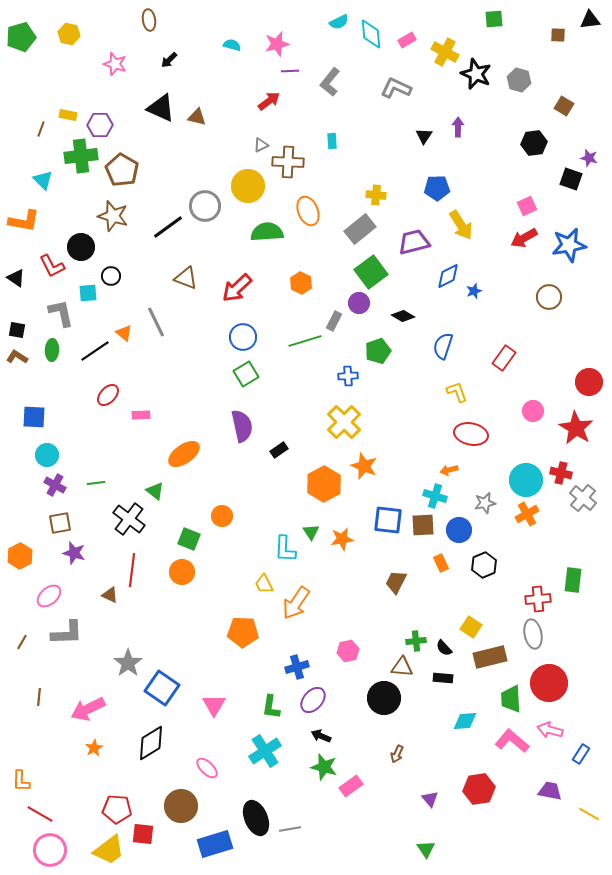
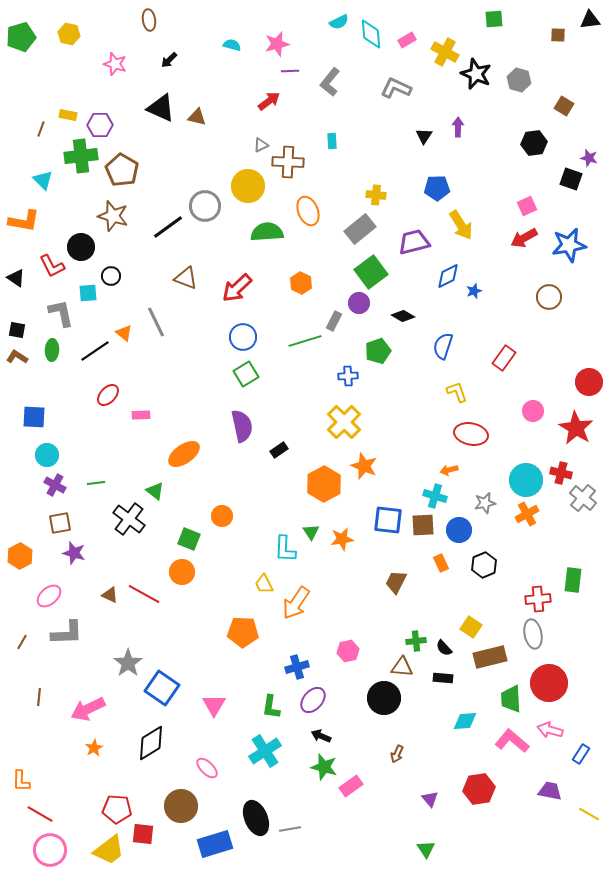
red line at (132, 570): moved 12 px right, 24 px down; rotated 68 degrees counterclockwise
